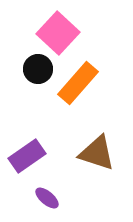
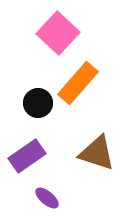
black circle: moved 34 px down
